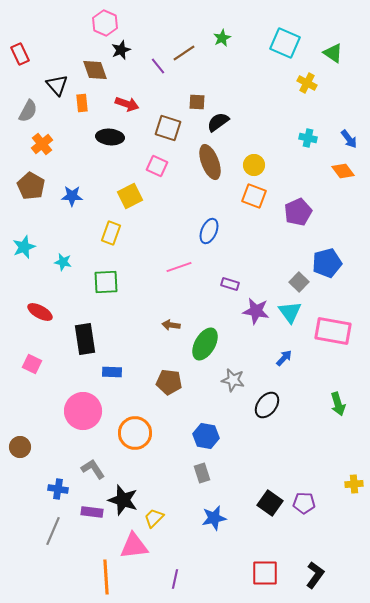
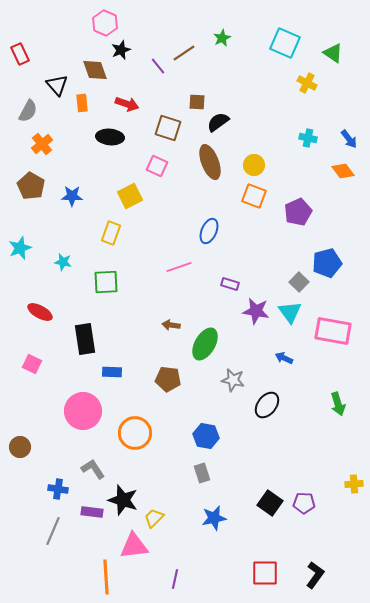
cyan star at (24, 247): moved 4 px left, 1 px down
blue arrow at (284, 358): rotated 108 degrees counterclockwise
brown pentagon at (169, 382): moved 1 px left, 3 px up
